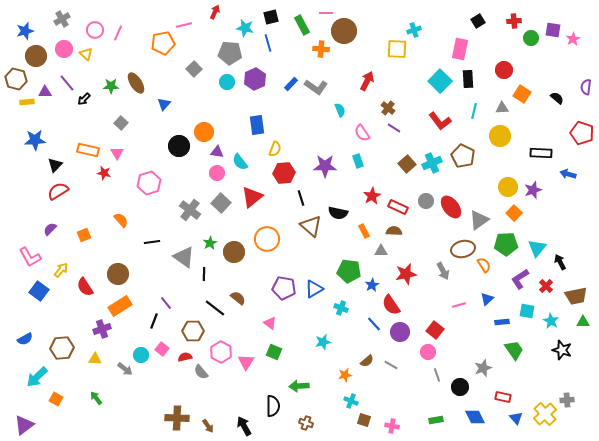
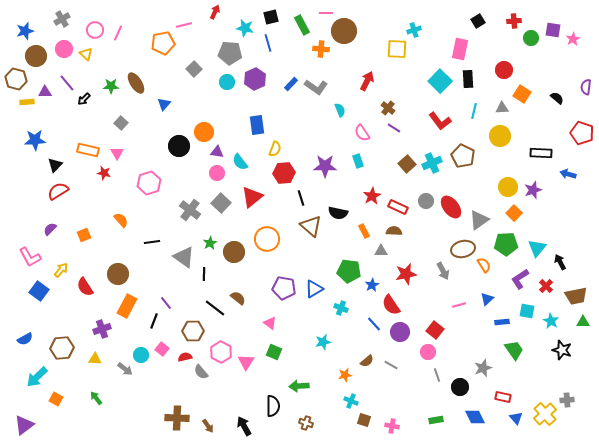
orange rectangle at (120, 306): moved 7 px right; rotated 30 degrees counterclockwise
